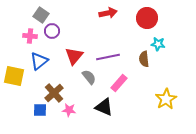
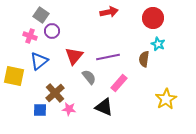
red arrow: moved 1 px right, 1 px up
red circle: moved 6 px right
pink cross: rotated 16 degrees clockwise
cyan star: rotated 16 degrees clockwise
brown semicircle: rotated 14 degrees clockwise
brown cross: moved 1 px right
pink star: moved 1 px up
